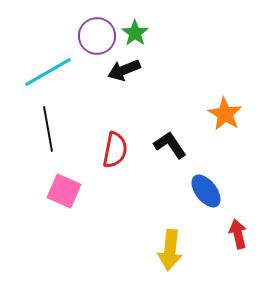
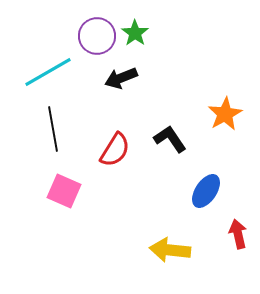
black arrow: moved 3 px left, 8 px down
orange star: rotated 12 degrees clockwise
black line: moved 5 px right
black L-shape: moved 6 px up
red semicircle: rotated 21 degrees clockwise
blue ellipse: rotated 72 degrees clockwise
yellow arrow: rotated 90 degrees clockwise
